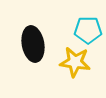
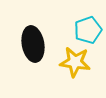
cyan pentagon: rotated 20 degrees counterclockwise
